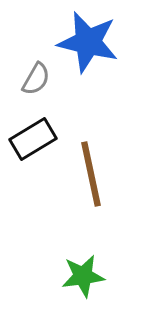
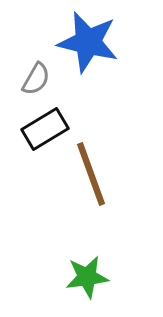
black rectangle: moved 12 px right, 10 px up
brown line: rotated 8 degrees counterclockwise
green star: moved 4 px right, 1 px down
